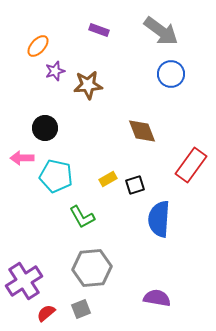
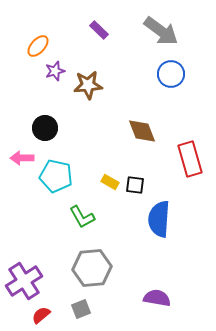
purple rectangle: rotated 24 degrees clockwise
red rectangle: moved 1 px left, 6 px up; rotated 52 degrees counterclockwise
yellow rectangle: moved 2 px right, 3 px down; rotated 60 degrees clockwise
black square: rotated 24 degrees clockwise
red semicircle: moved 5 px left, 2 px down
